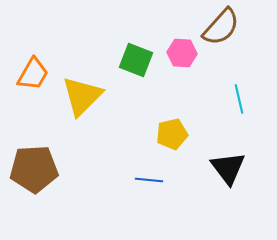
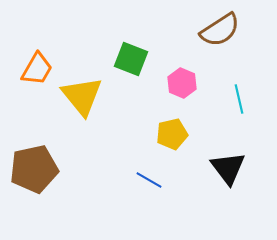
brown semicircle: moved 1 px left, 3 px down; rotated 15 degrees clockwise
pink hexagon: moved 30 px down; rotated 20 degrees clockwise
green square: moved 5 px left, 1 px up
orange trapezoid: moved 4 px right, 5 px up
yellow triangle: rotated 24 degrees counterclockwise
brown pentagon: rotated 9 degrees counterclockwise
blue line: rotated 24 degrees clockwise
